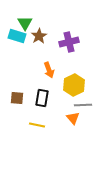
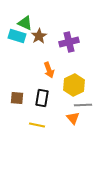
green triangle: rotated 35 degrees counterclockwise
